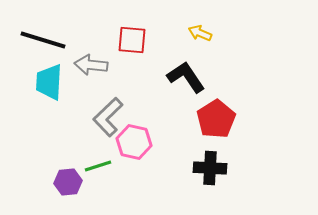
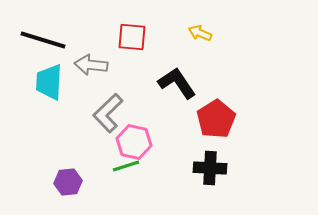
red square: moved 3 px up
black L-shape: moved 9 px left, 6 px down
gray L-shape: moved 4 px up
green line: moved 28 px right
